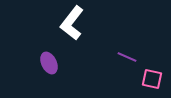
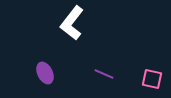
purple line: moved 23 px left, 17 px down
purple ellipse: moved 4 px left, 10 px down
